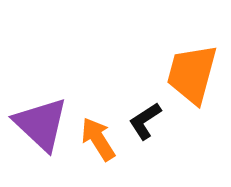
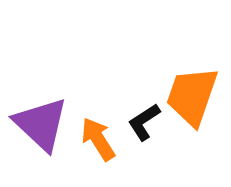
orange trapezoid: moved 22 px down; rotated 4 degrees clockwise
black L-shape: moved 1 px left, 1 px down
